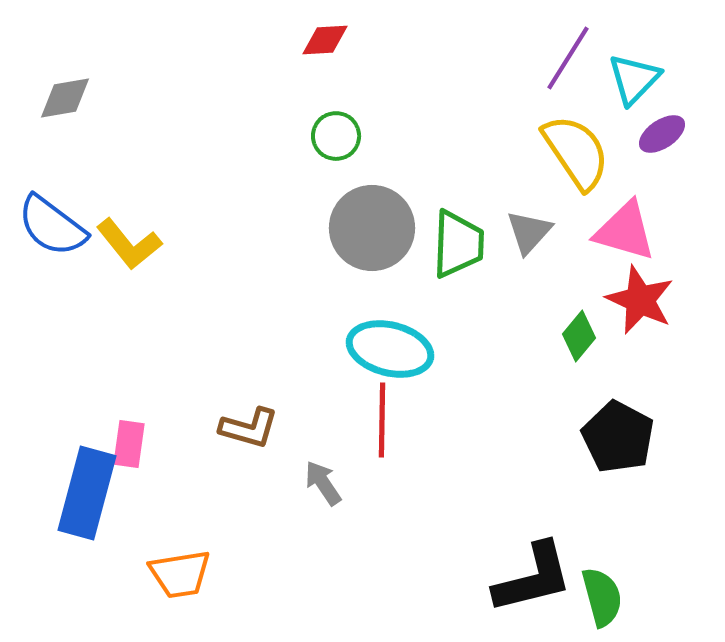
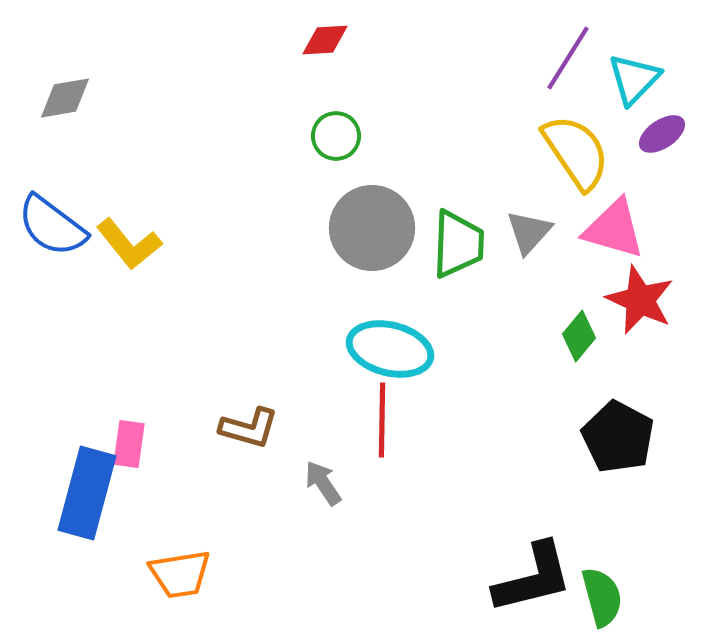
pink triangle: moved 11 px left, 2 px up
